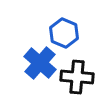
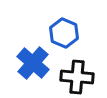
blue cross: moved 7 px left
